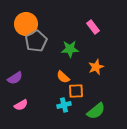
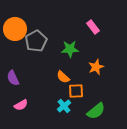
orange circle: moved 11 px left, 5 px down
purple semicircle: moved 2 px left; rotated 98 degrees clockwise
cyan cross: moved 1 px down; rotated 24 degrees counterclockwise
